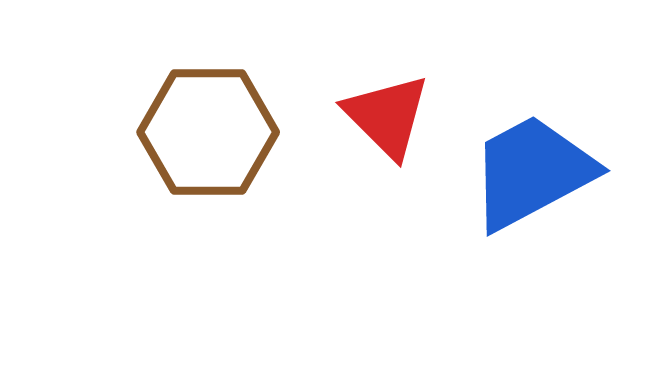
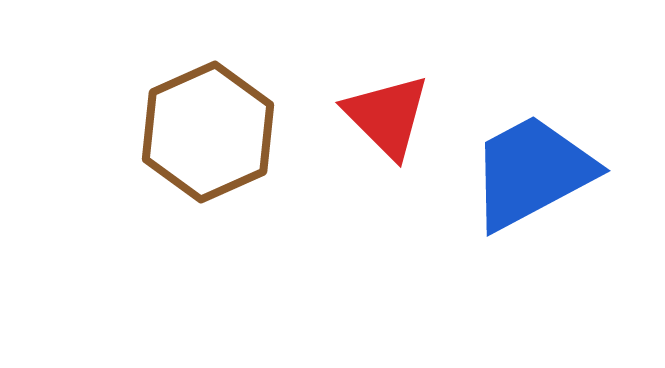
brown hexagon: rotated 24 degrees counterclockwise
